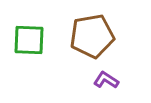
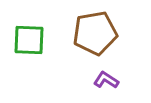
brown pentagon: moved 3 px right, 3 px up
